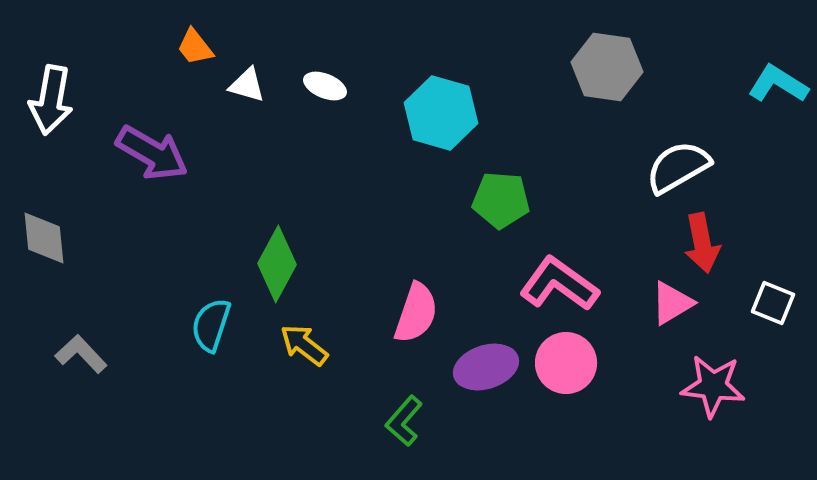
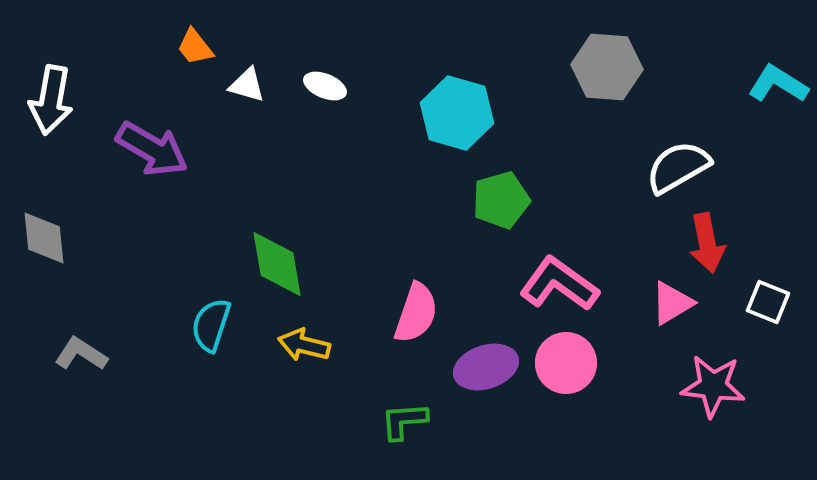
gray hexagon: rotated 4 degrees counterclockwise
cyan hexagon: moved 16 px right
purple arrow: moved 4 px up
green pentagon: rotated 20 degrees counterclockwise
red arrow: moved 5 px right
green diamond: rotated 38 degrees counterclockwise
white square: moved 5 px left, 1 px up
yellow arrow: rotated 24 degrees counterclockwise
gray L-shape: rotated 14 degrees counterclockwise
green L-shape: rotated 45 degrees clockwise
